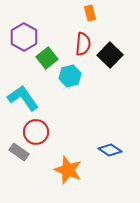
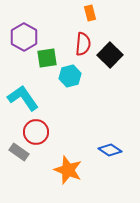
green square: rotated 30 degrees clockwise
